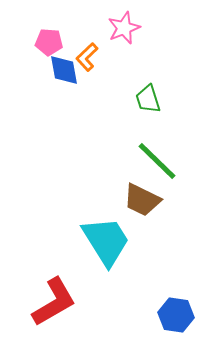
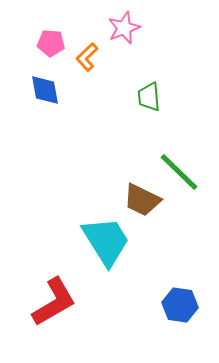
pink pentagon: moved 2 px right, 1 px down
blue diamond: moved 19 px left, 20 px down
green trapezoid: moved 1 px right, 2 px up; rotated 12 degrees clockwise
green line: moved 22 px right, 11 px down
blue hexagon: moved 4 px right, 10 px up
